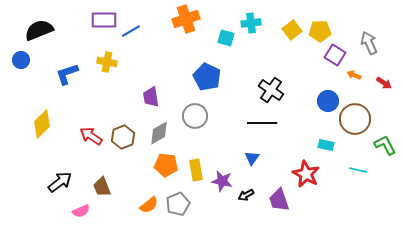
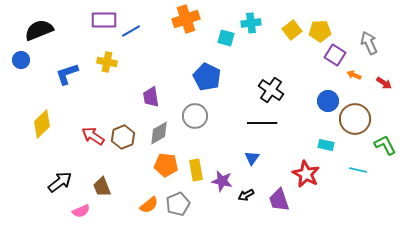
red arrow at (91, 136): moved 2 px right
